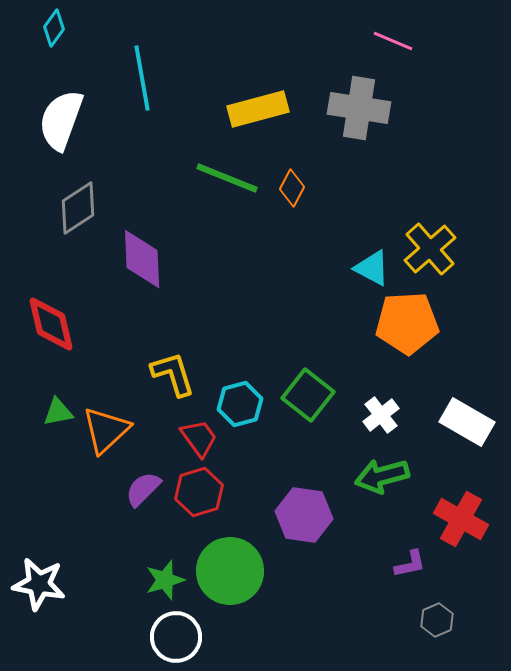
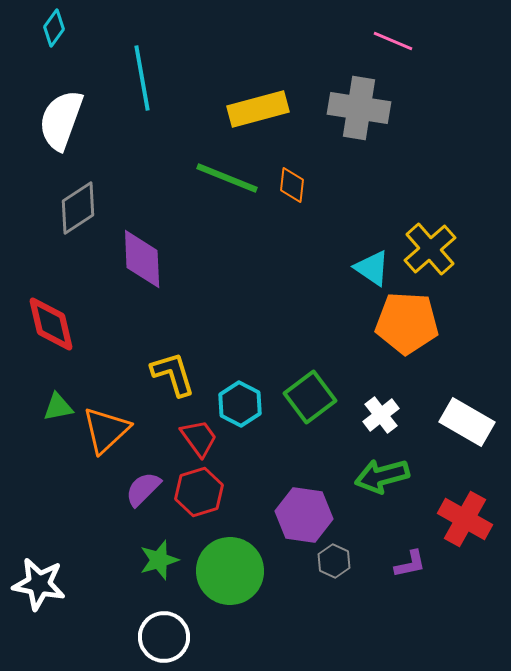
orange diamond: moved 3 px up; rotated 21 degrees counterclockwise
cyan triangle: rotated 6 degrees clockwise
orange pentagon: rotated 6 degrees clockwise
green square: moved 2 px right, 2 px down; rotated 15 degrees clockwise
cyan hexagon: rotated 18 degrees counterclockwise
green triangle: moved 5 px up
red cross: moved 4 px right
green star: moved 6 px left, 20 px up
gray hexagon: moved 103 px left, 59 px up; rotated 12 degrees counterclockwise
white circle: moved 12 px left
